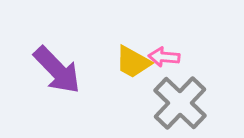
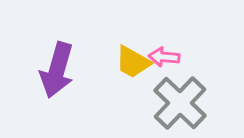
purple arrow: rotated 60 degrees clockwise
